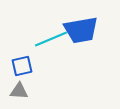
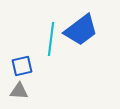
blue trapezoid: rotated 27 degrees counterclockwise
cyan line: rotated 60 degrees counterclockwise
